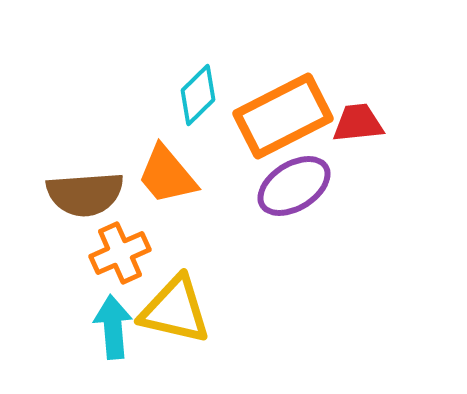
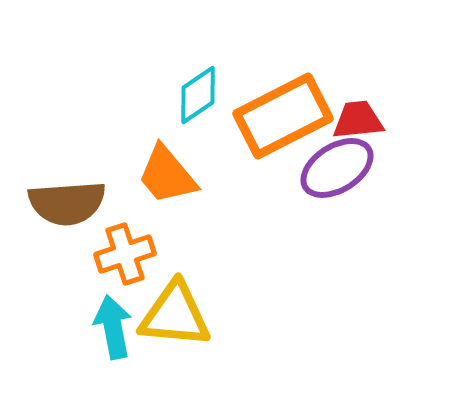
cyan diamond: rotated 10 degrees clockwise
red trapezoid: moved 3 px up
purple ellipse: moved 43 px right, 18 px up
brown semicircle: moved 18 px left, 9 px down
orange cross: moved 5 px right, 1 px down; rotated 6 degrees clockwise
yellow triangle: moved 5 px down; rotated 8 degrees counterclockwise
cyan arrow: rotated 6 degrees counterclockwise
